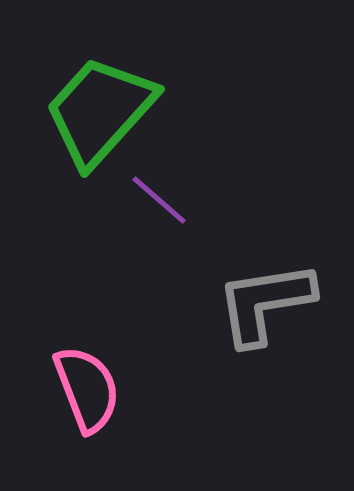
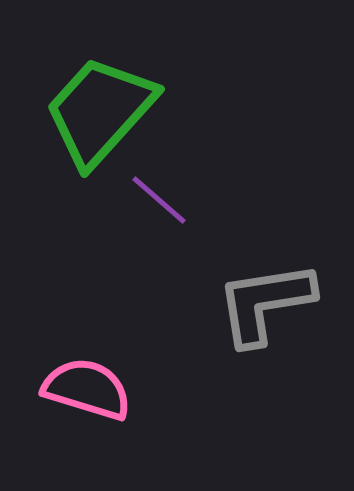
pink semicircle: rotated 52 degrees counterclockwise
